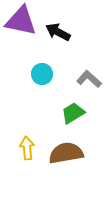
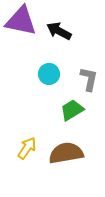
black arrow: moved 1 px right, 1 px up
cyan circle: moved 7 px right
gray L-shape: rotated 60 degrees clockwise
green trapezoid: moved 1 px left, 3 px up
yellow arrow: rotated 40 degrees clockwise
